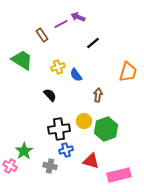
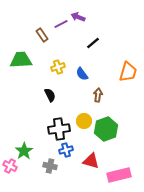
green trapezoid: moved 1 px left; rotated 35 degrees counterclockwise
blue semicircle: moved 6 px right, 1 px up
black semicircle: rotated 16 degrees clockwise
